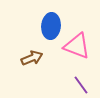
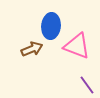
brown arrow: moved 9 px up
purple line: moved 6 px right
